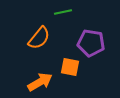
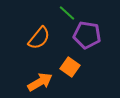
green line: moved 4 px right, 1 px down; rotated 54 degrees clockwise
purple pentagon: moved 4 px left, 8 px up
orange square: rotated 24 degrees clockwise
